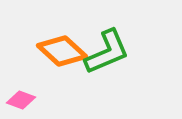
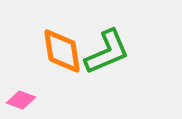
orange diamond: rotated 39 degrees clockwise
